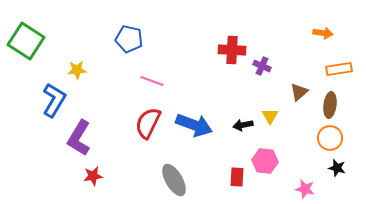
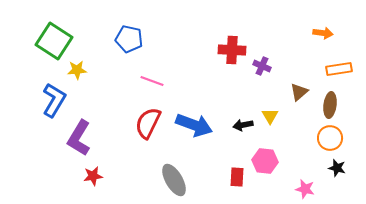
green square: moved 28 px right
